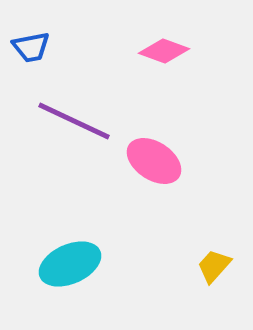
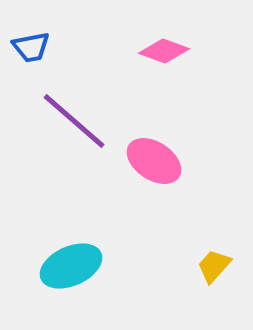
purple line: rotated 16 degrees clockwise
cyan ellipse: moved 1 px right, 2 px down
